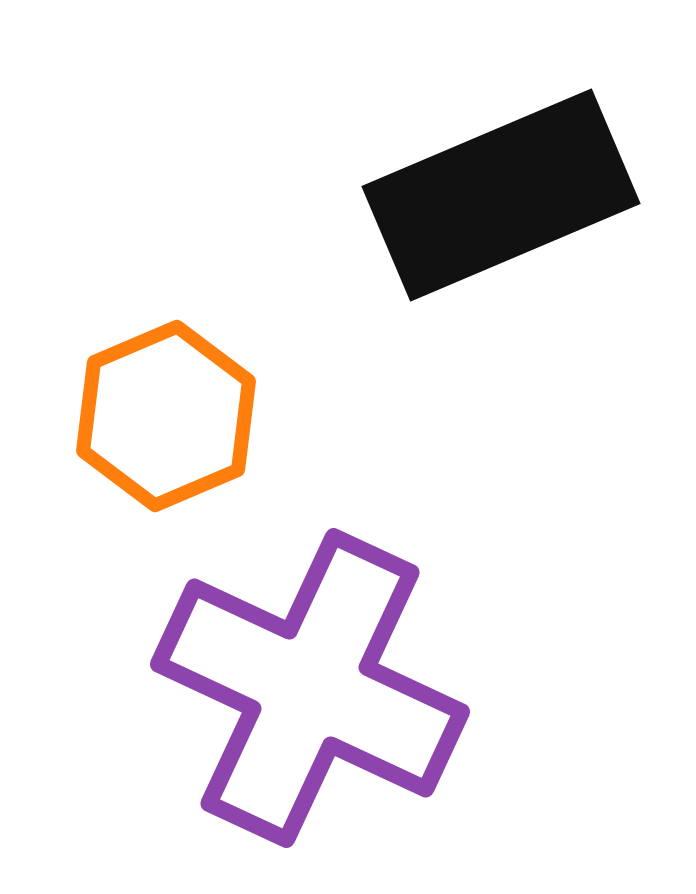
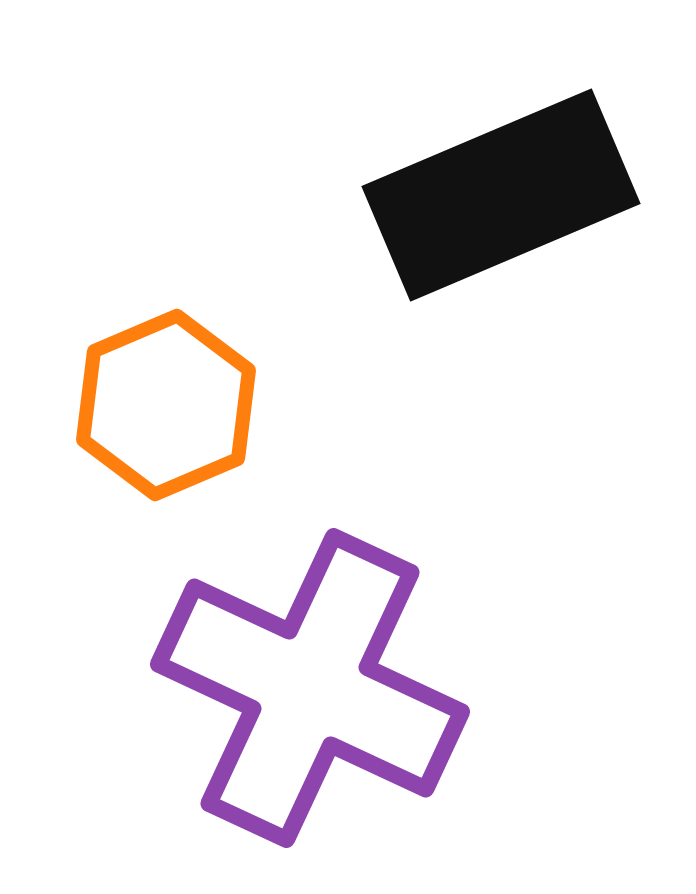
orange hexagon: moved 11 px up
